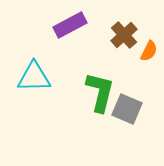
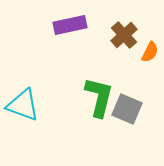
purple rectangle: rotated 16 degrees clockwise
orange semicircle: moved 1 px right, 1 px down
cyan triangle: moved 11 px left, 28 px down; rotated 21 degrees clockwise
green L-shape: moved 1 px left, 5 px down
